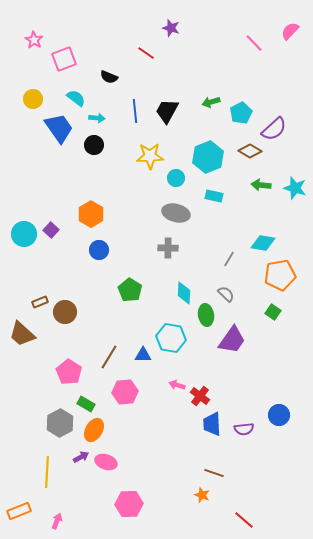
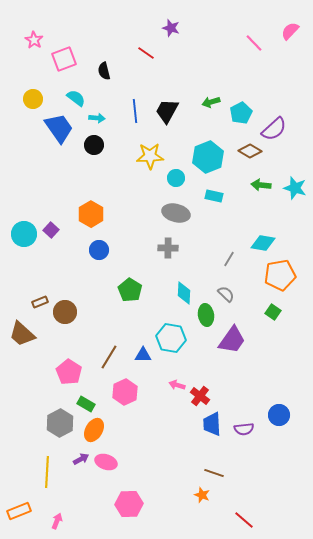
black semicircle at (109, 77): moved 5 px left, 6 px up; rotated 54 degrees clockwise
pink hexagon at (125, 392): rotated 20 degrees counterclockwise
purple arrow at (81, 457): moved 2 px down
